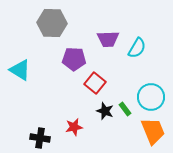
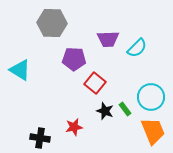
cyan semicircle: rotated 15 degrees clockwise
